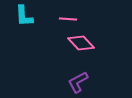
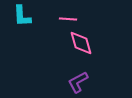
cyan L-shape: moved 2 px left
pink diamond: rotated 28 degrees clockwise
